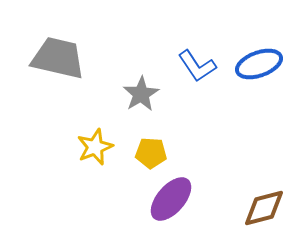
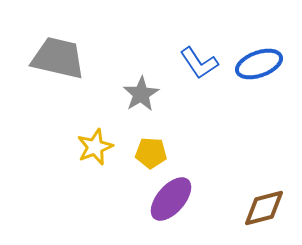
blue L-shape: moved 2 px right, 3 px up
